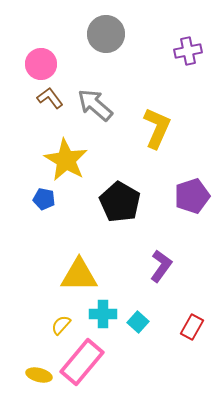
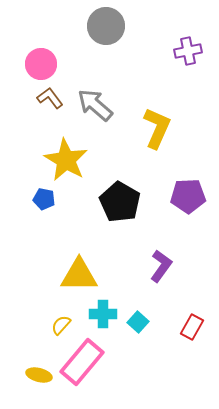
gray circle: moved 8 px up
purple pentagon: moved 4 px left; rotated 16 degrees clockwise
